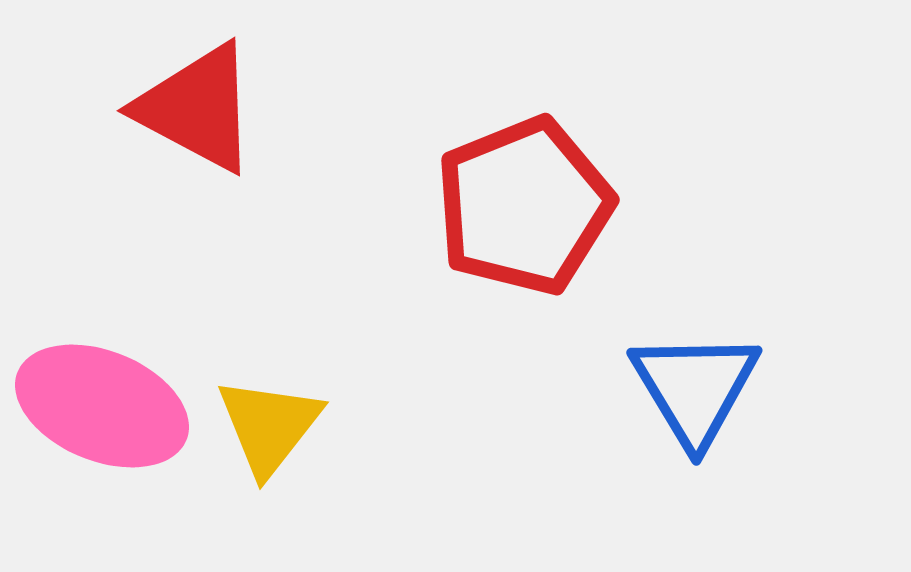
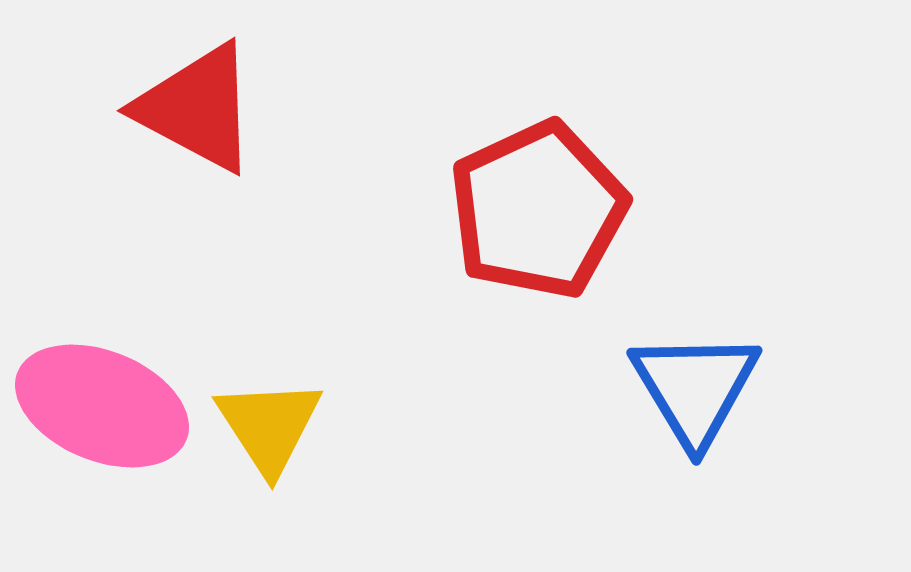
red pentagon: moved 14 px right, 4 px down; rotated 3 degrees counterclockwise
yellow triangle: rotated 11 degrees counterclockwise
